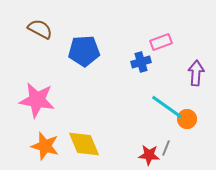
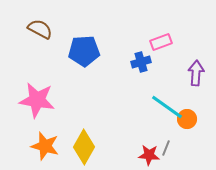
yellow diamond: moved 3 px down; rotated 52 degrees clockwise
